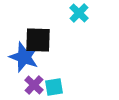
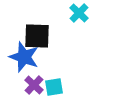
black square: moved 1 px left, 4 px up
